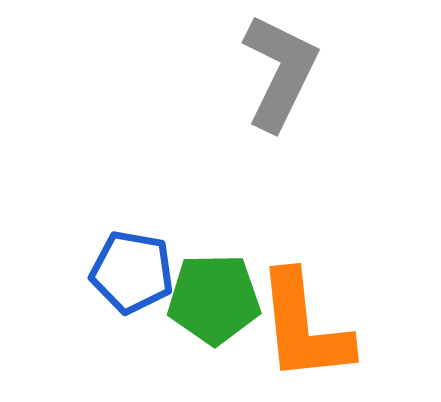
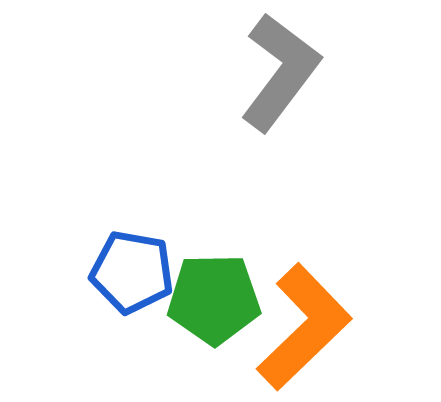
gray L-shape: rotated 11 degrees clockwise
orange L-shape: rotated 128 degrees counterclockwise
